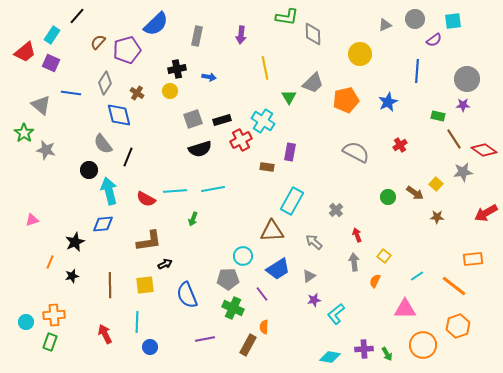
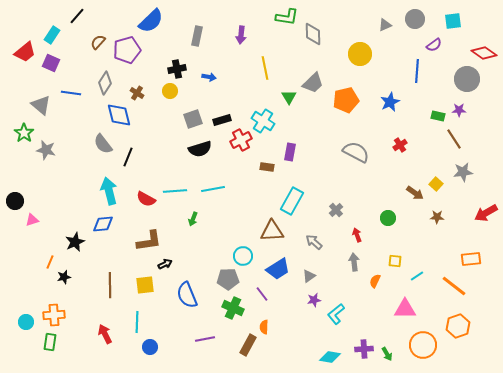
blue semicircle at (156, 24): moved 5 px left, 3 px up
purple semicircle at (434, 40): moved 5 px down
blue star at (388, 102): moved 2 px right
purple star at (463, 105): moved 4 px left, 5 px down
red diamond at (484, 150): moved 97 px up
black circle at (89, 170): moved 74 px left, 31 px down
green circle at (388, 197): moved 21 px down
yellow square at (384, 256): moved 11 px right, 5 px down; rotated 32 degrees counterclockwise
orange rectangle at (473, 259): moved 2 px left
black star at (72, 276): moved 8 px left, 1 px down
green rectangle at (50, 342): rotated 12 degrees counterclockwise
